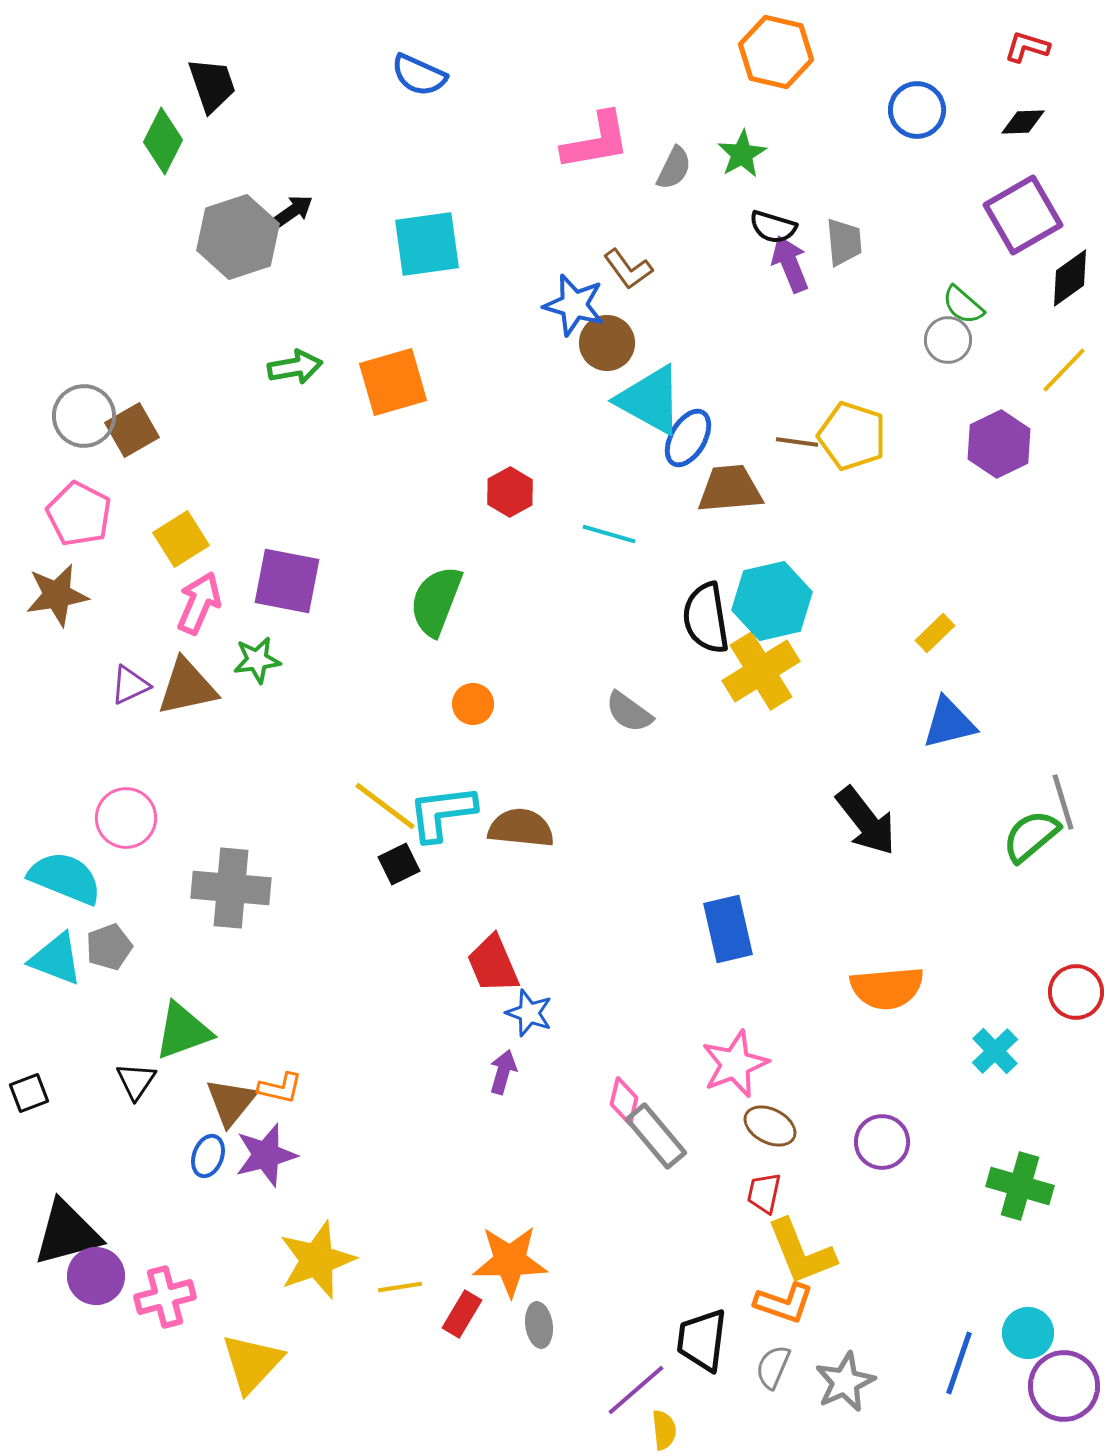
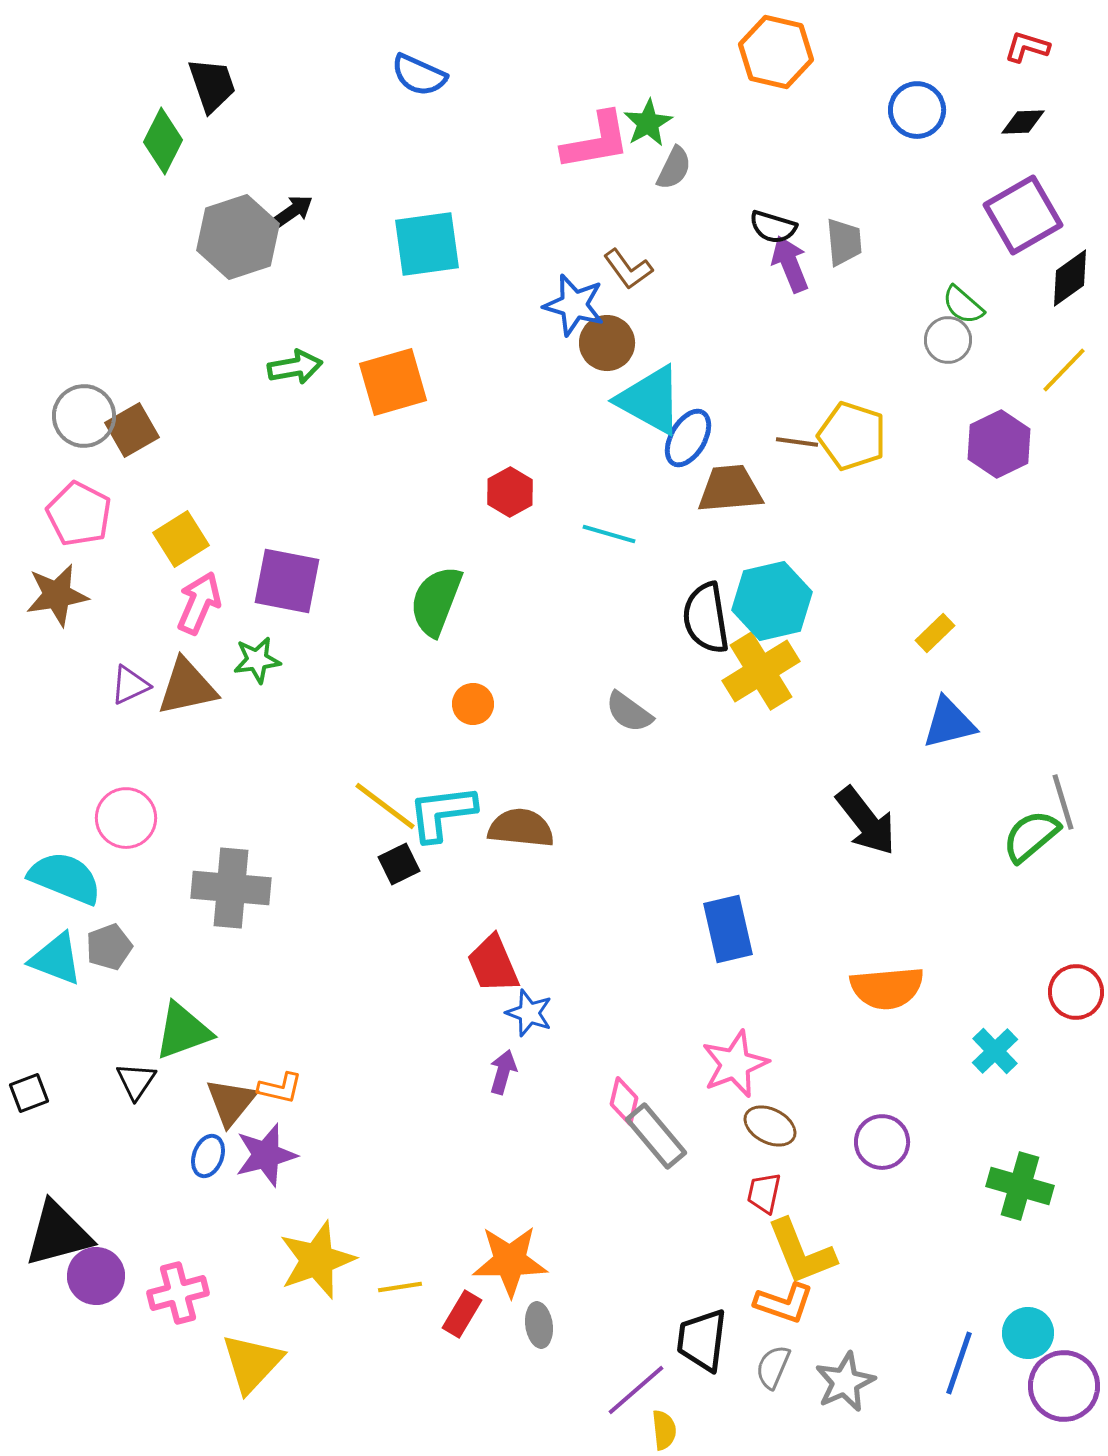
green star at (742, 154): moved 94 px left, 31 px up
black triangle at (67, 1233): moved 9 px left, 1 px down
pink cross at (165, 1297): moved 13 px right, 4 px up
